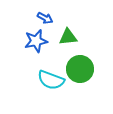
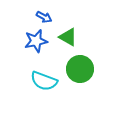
blue arrow: moved 1 px left, 1 px up
green triangle: rotated 36 degrees clockwise
cyan semicircle: moved 7 px left, 1 px down
